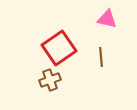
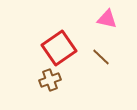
brown line: rotated 42 degrees counterclockwise
